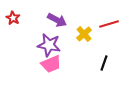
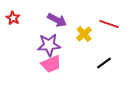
red line: rotated 36 degrees clockwise
purple star: rotated 15 degrees counterclockwise
black line: rotated 35 degrees clockwise
